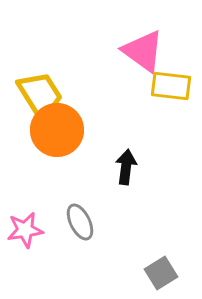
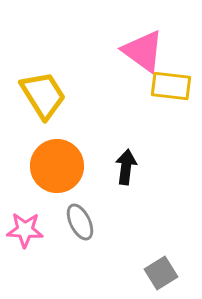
yellow trapezoid: moved 3 px right
orange circle: moved 36 px down
pink star: rotated 12 degrees clockwise
